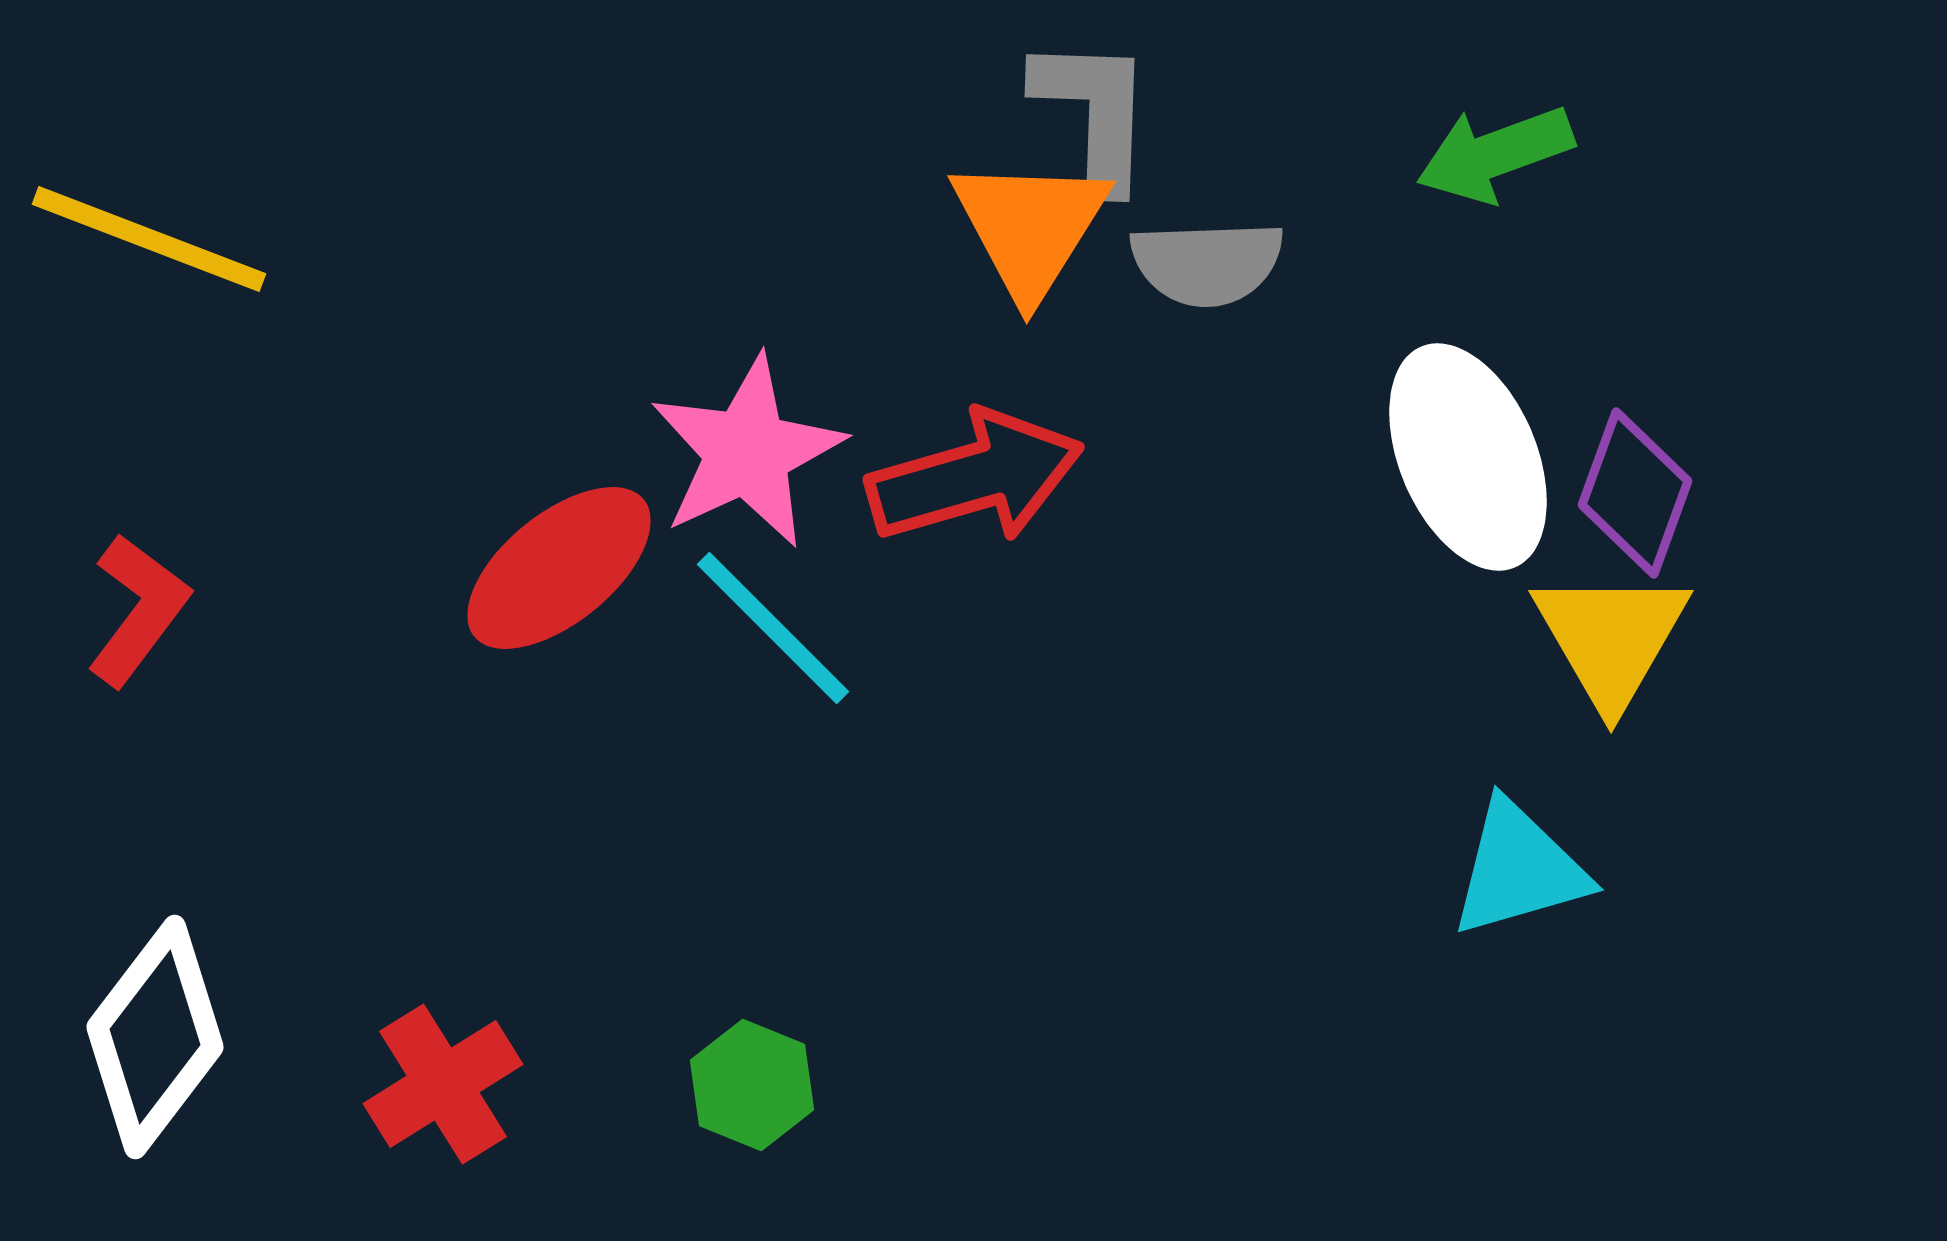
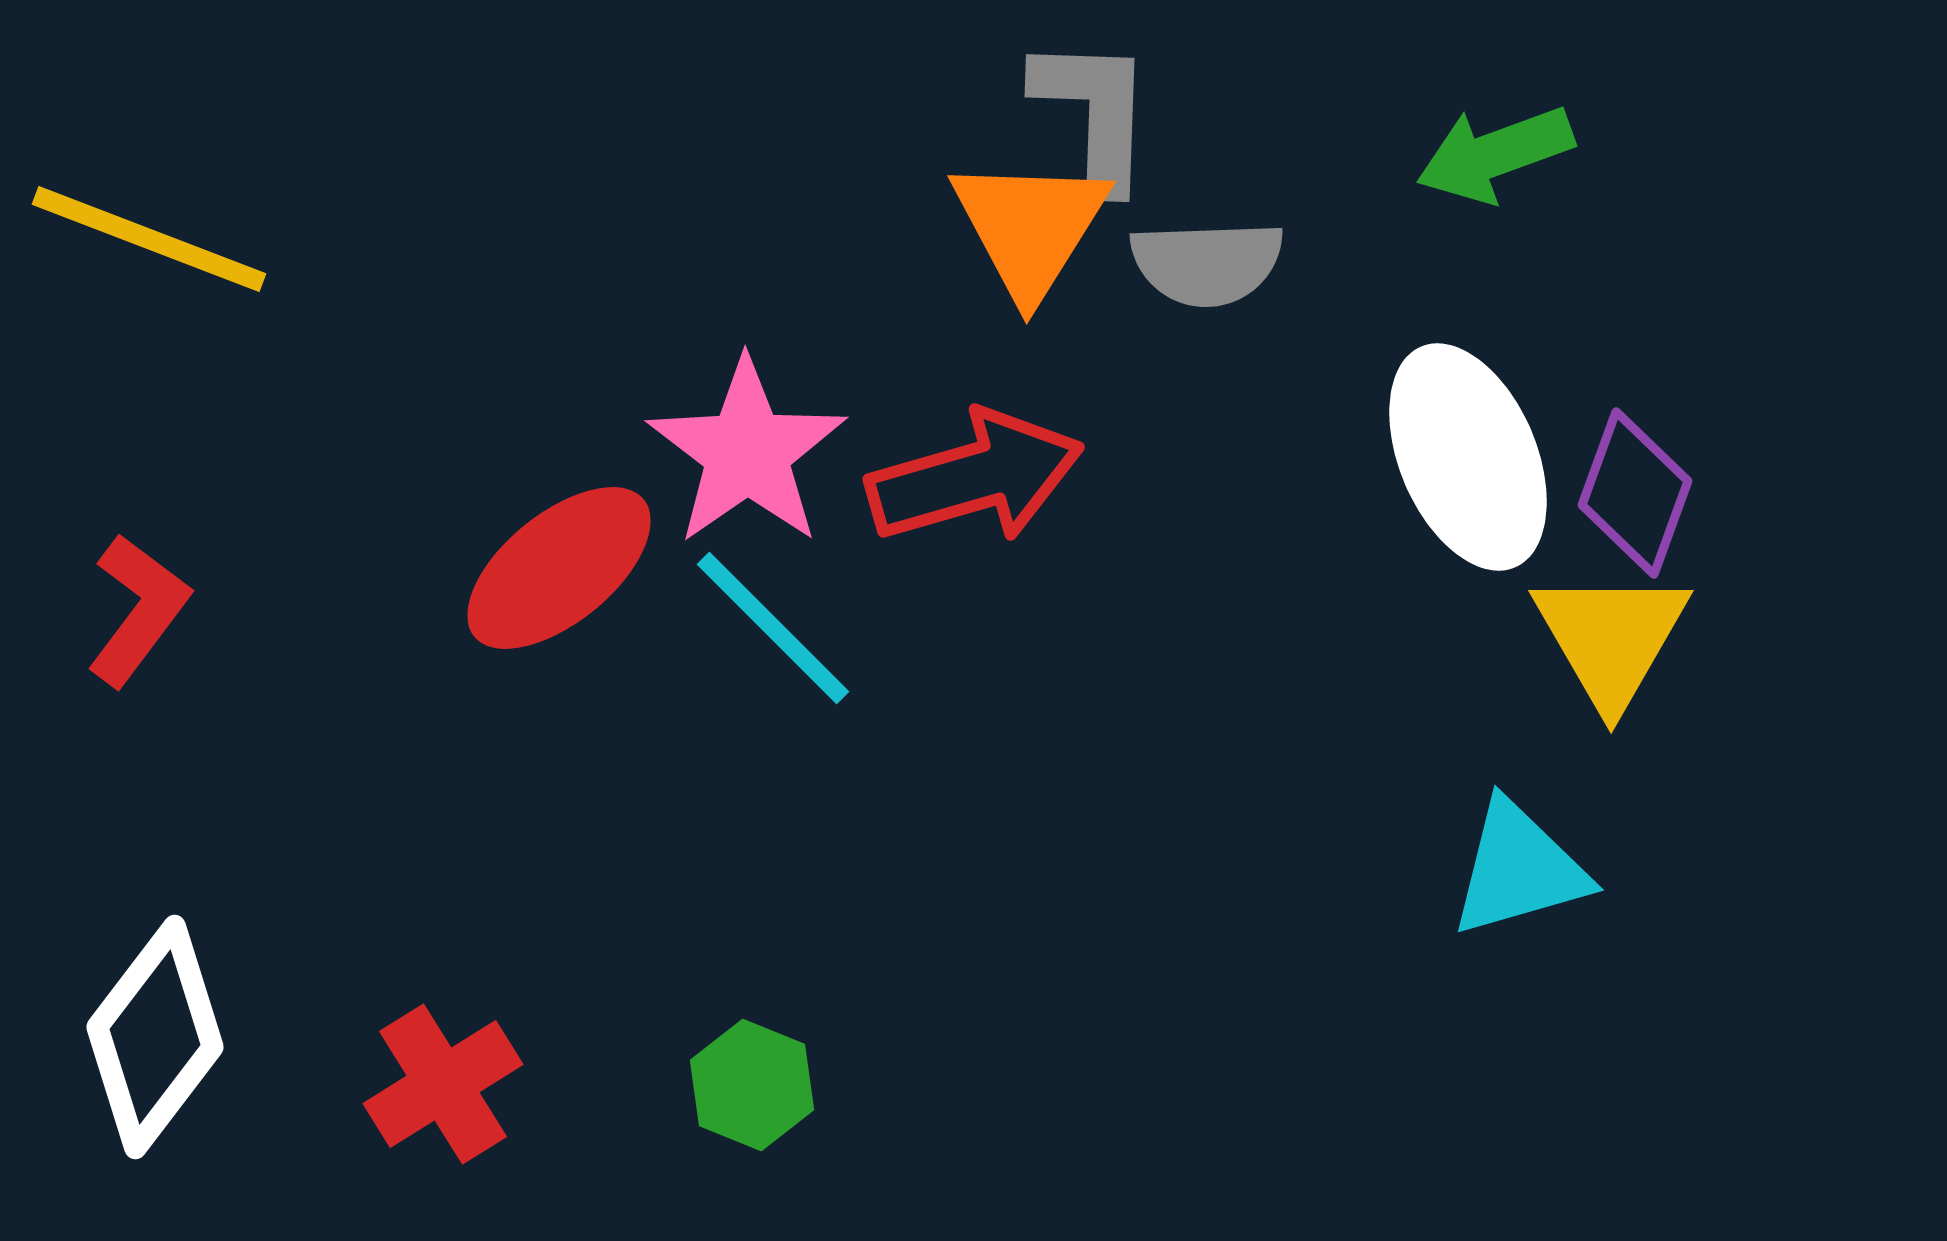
pink star: rotated 10 degrees counterclockwise
